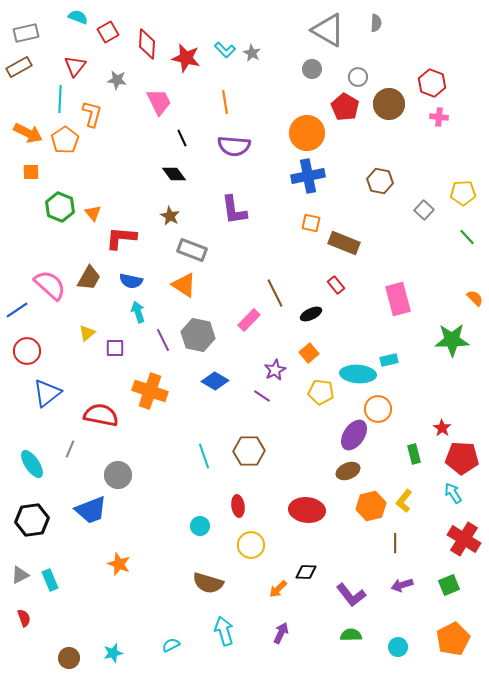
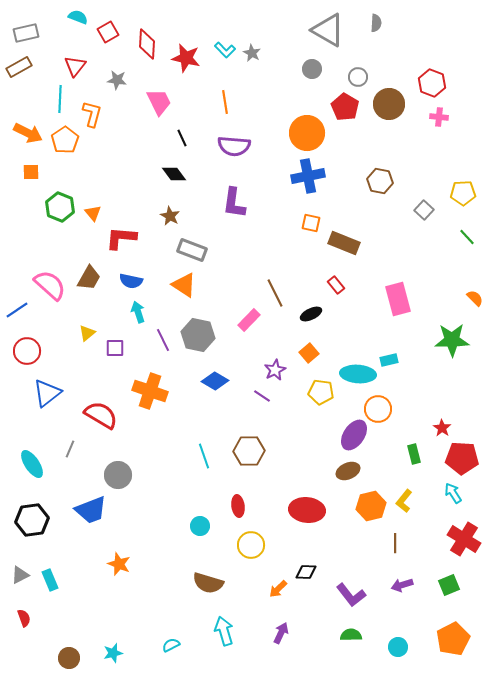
purple L-shape at (234, 210): moved 7 px up; rotated 16 degrees clockwise
red semicircle at (101, 415): rotated 20 degrees clockwise
